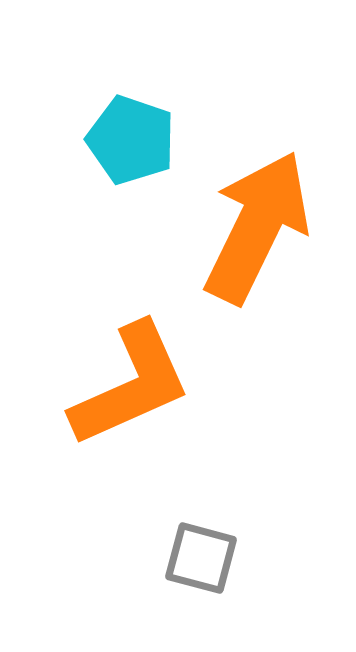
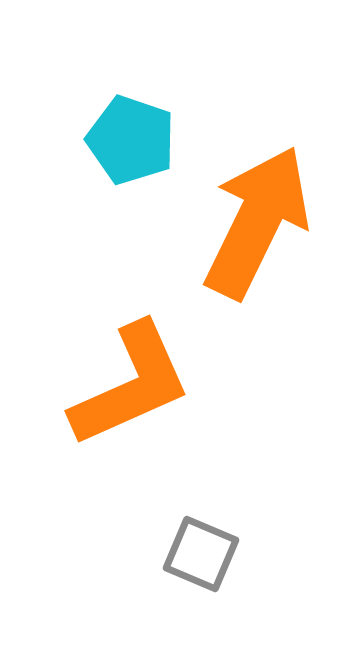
orange arrow: moved 5 px up
gray square: moved 4 px up; rotated 8 degrees clockwise
